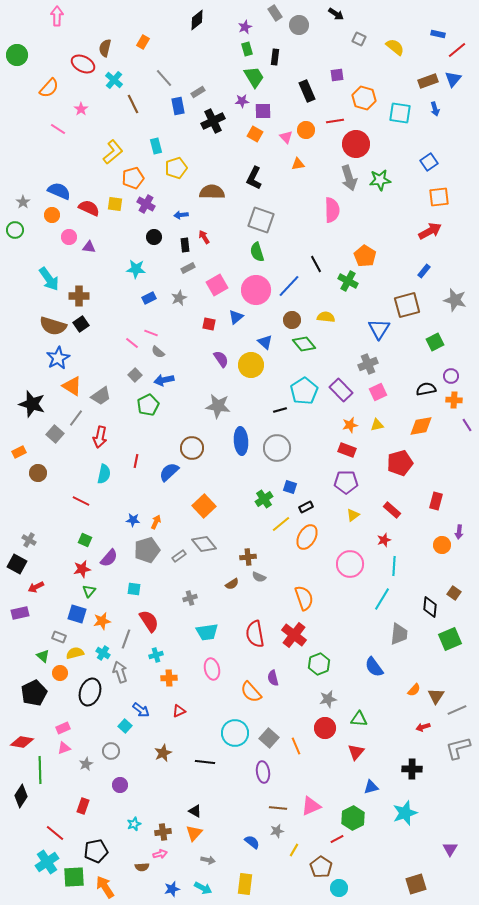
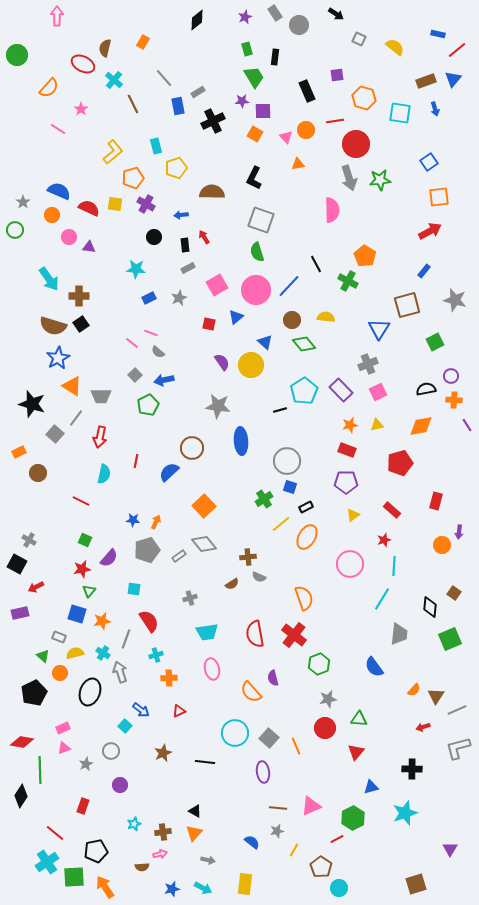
purple star at (245, 27): moved 10 px up
brown rectangle at (428, 81): moved 2 px left
purple semicircle at (221, 359): moved 1 px right, 3 px down
gray trapezoid at (101, 396): rotated 35 degrees clockwise
gray circle at (277, 448): moved 10 px right, 13 px down
